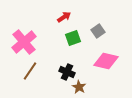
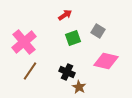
red arrow: moved 1 px right, 2 px up
gray square: rotated 24 degrees counterclockwise
